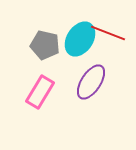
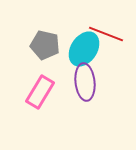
red line: moved 2 px left, 1 px down
cyan ellipse: moved 4 px right, 10 px down
purple ellipse: moved 6 px left; rotated 39 degrees counterclockwise
